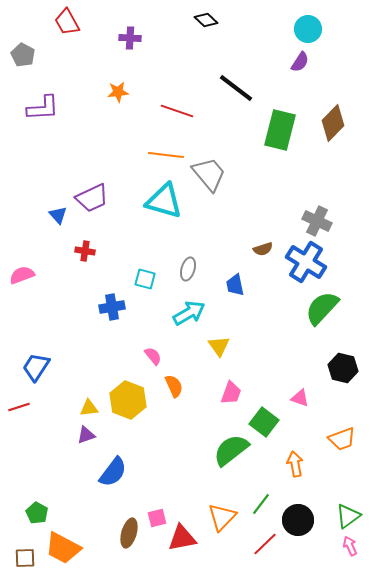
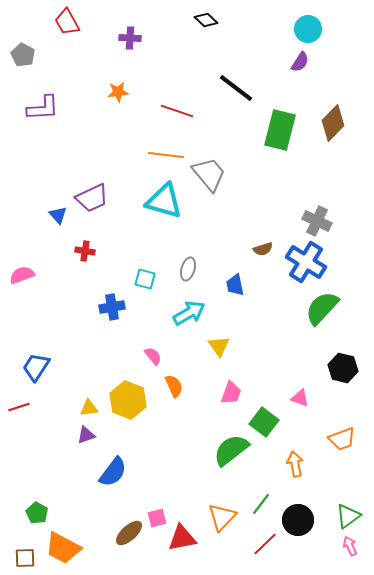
brown ellipse at (129, 533): rotated 32 degrees clockwise
